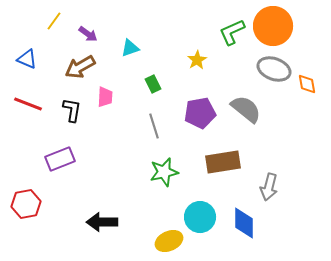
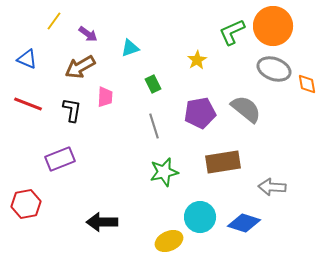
gray arrow: moved 3 px right; rotated 80 degrees clockwise
blue diamond: rotated 72 degrees counterclockwise
